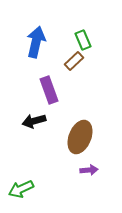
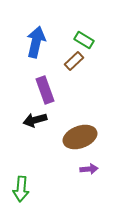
green rectangle: moved 1 px right; rotated 36 degrees counterclockwise
purple rectangle: moved 4 px left
black arrow: moved 1 px right, 1 px up
brown ellipse: rotated 48 degrees clockwise
purple arrow: moved 1 px up
green arrow: rotated 60 degrees counterclockwise
